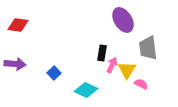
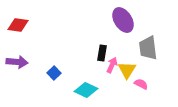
purple arrow: moved 2 px right, 2 px up
